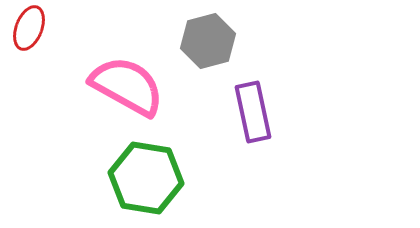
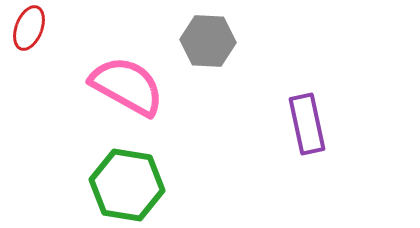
gray hexagon: rotated 18 degrees clockwise
purple rectangle: moved 54 px right, 12 px down
green hexagon: moved 19 px left, 7 px down
